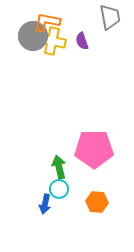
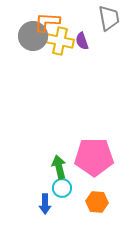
gray trapezoid: moved 1 px left, 1 px down
orange L-shape: rotated 8 degrees counterclockwise
yellow cross: moved 8 px right
pink pentagon: moved 8 px down
cyan circle: moved 3 px right, 1 px up
blue arrow: rotated 12 degrees counterclockwise
